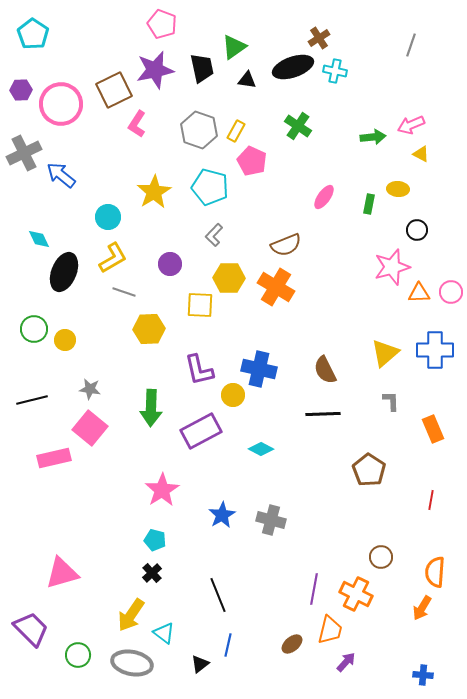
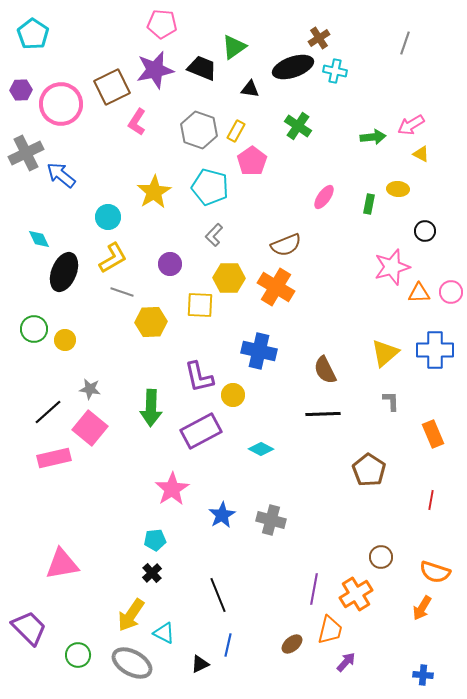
pink pentagon at (162, 24): rotated 16 degrees counterclockwise
gray line at (411, 45): moved 6 px left, 2 px up
black trapezoid at (202, 68): rotated 56 degrees counterclockwise
black triangle at (247, 80): moved 3 px right, 9 px down
brown square at (114, 90): moved 2 px left, 3 px up
pink L-shape at (137, 124): moved 2 px up
pink arrow at (411, 125): rotated 8 degrees counterclockwise
gray cross at (24, 153): moved 2 px right
pink pentagon at (252, 161): rotated 12 degrees clockwise
black circle at (417, 230): moved 8 px right, 1 px down
gray line at (124, 292): moved 2 px left
yellow hexagon at (149, 329): moved 2 px right, 7 px up
blue cross at (259, 369): moved 18 px up
purple L-shape at (199, 370): moved 7 px down
black line at (32, 400): moved 16 px right, 12 px down; rotated 28 degrees counterclockwise
orange rectangle at (433, 429): moved 5 px down
pink star at (162, 490): moved 10 px right, 1 px up
cyan pentagon at (155, 540): rotated 20 degrees counterclockwise
orange semicircle at (435, 572): rotated 76 degrees counterclockwise
pink triangle at (62, 573): moved 9 px up; rotated 6 degrees clockwise
orange cross at (356, 594): rotated 32 degrees clockwise
purple trapezoid at (31, 629): moved 2 px left, 1 px up
cyan triangle at (164, 633): rotated 10 degrees counterclockwise
gray ellipse at (132, 663): rotated 18 degrees clockwise
black triangle at (200, 664): rotated 12 degrees clockwise
